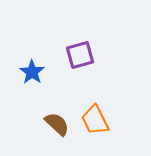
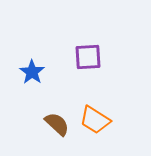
purple square: moved 8 px right, 2 px down; rotated 12 degrees clockwise
orange trapezoid: rotated 32 degrees counterclockwise
